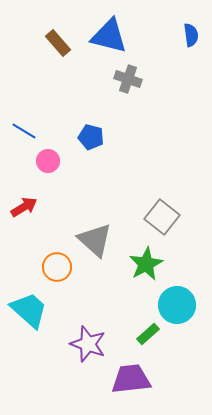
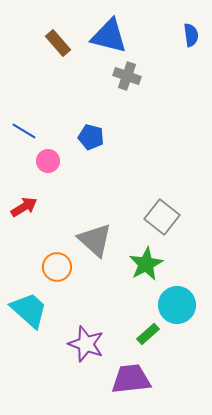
gray cross: moved 1 px left, 3 px up
purple star: moved 2 px left
